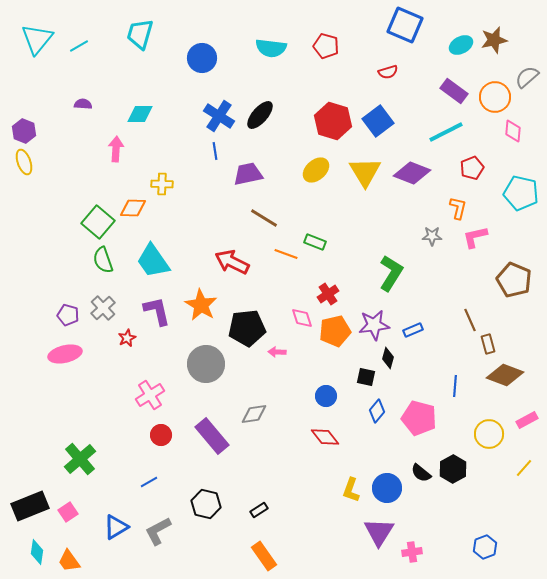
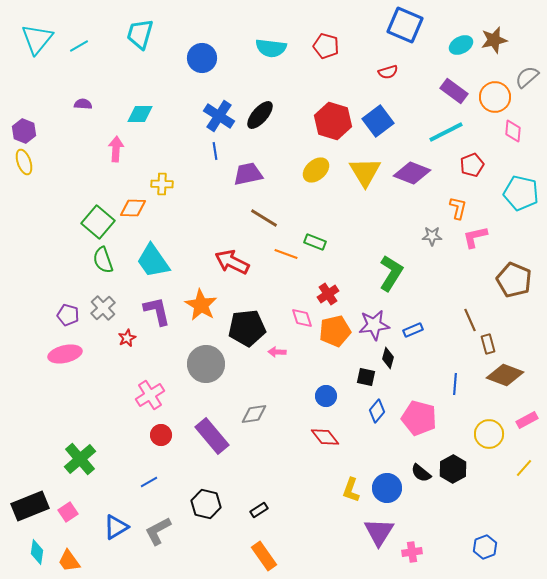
red pentagon at (472, 168): moved 3 px up
blue line at (455, 386): moved 2 px up
